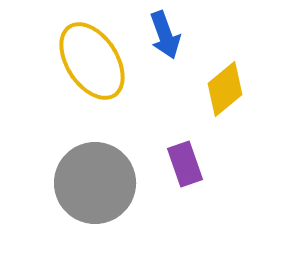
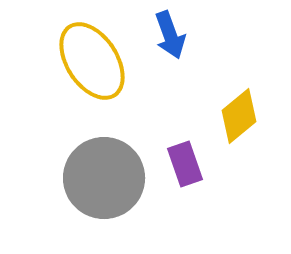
blue arrow: moved 5 px right
yellow diamond: moved 14 px right, 27 px down
gray circle: moved 9 px right, 5 px up
